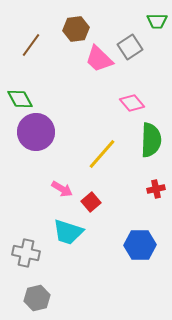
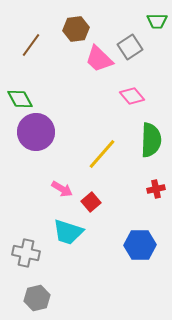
pink diamond: moved 7 px up
